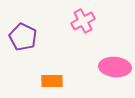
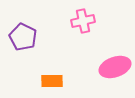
pink cross: rotated 15 degrees clockwise
pink ellipse: rotated 24 degrees counterclockwise
